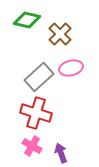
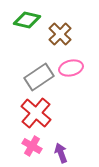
gray rectangle: rotated 8 degrees clockwise
red cross: rotated 24 degrees clockwise
